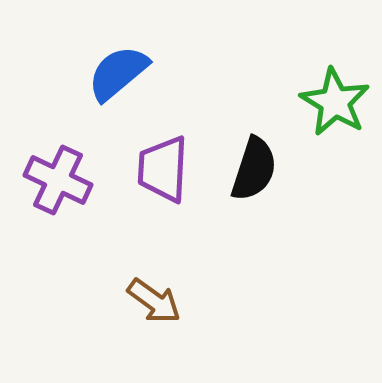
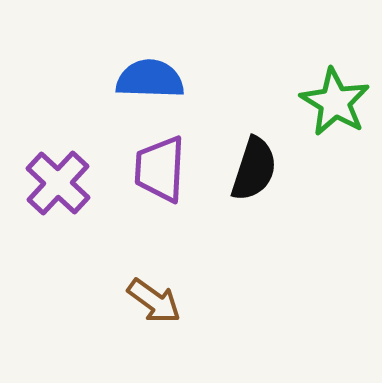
blue semicircle: moved 32 px right, 6 px down; rotated 42 degrees clockwise
purple trapezoid: moved 3 px left
purple cross: moved 3 px down; rotated 18 degrees clockwise
